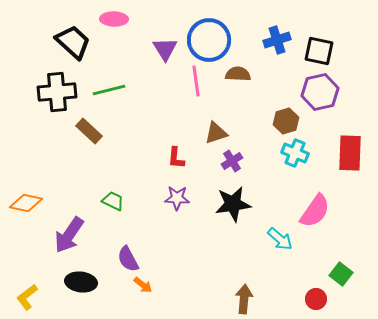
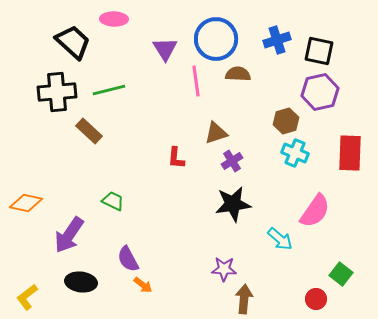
blue circle: moved 7 px right, 1 px up
purple star: moved 47 px right, 71 px down
